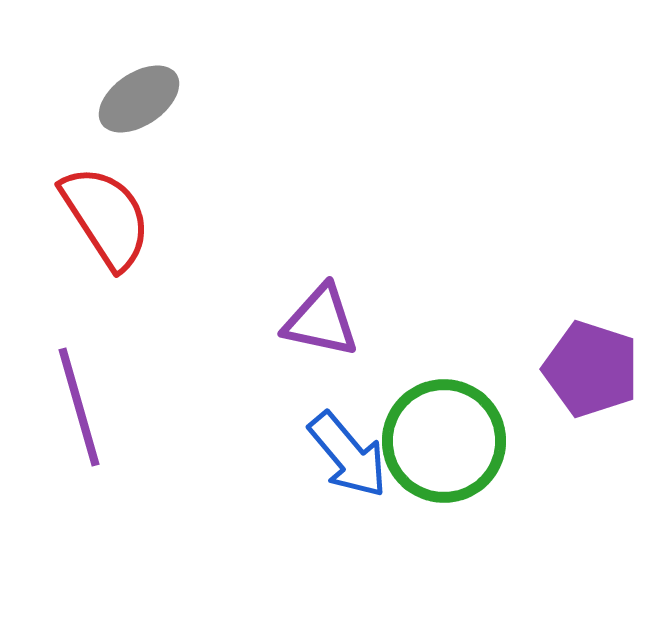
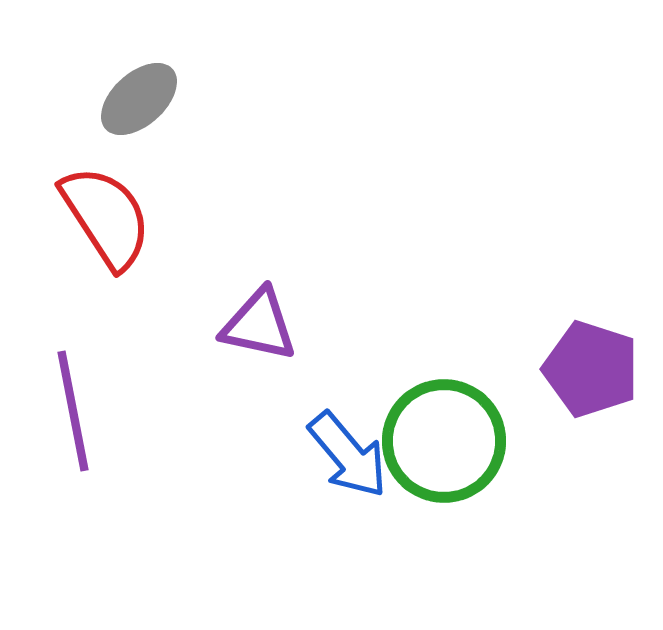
gray ellipse: rotated 8 degrees counterclockwise
purple triangle: moved 62 px left, 4 px down
purple line: moved 6 px left, 4 px down; rotated 5 degrees clockwise
